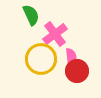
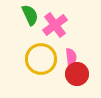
green semicircle: moved 1 px left
pink cross: moved 9 px up
red circle: moved 3 px down
